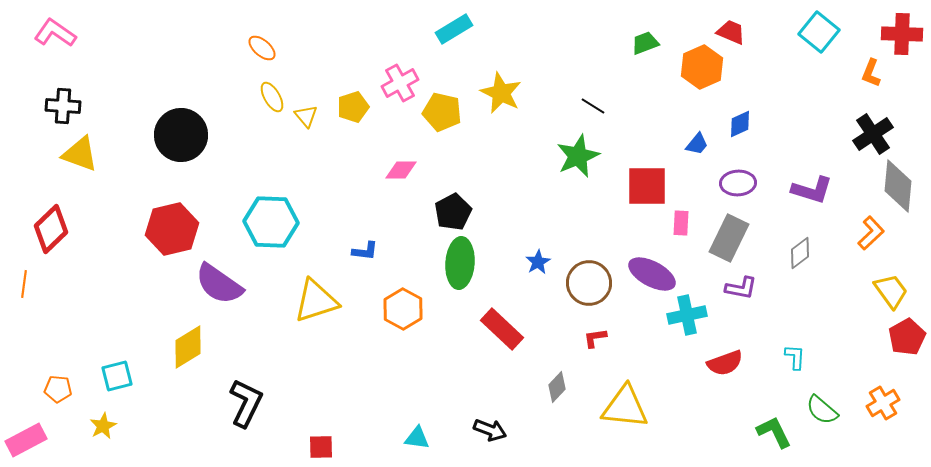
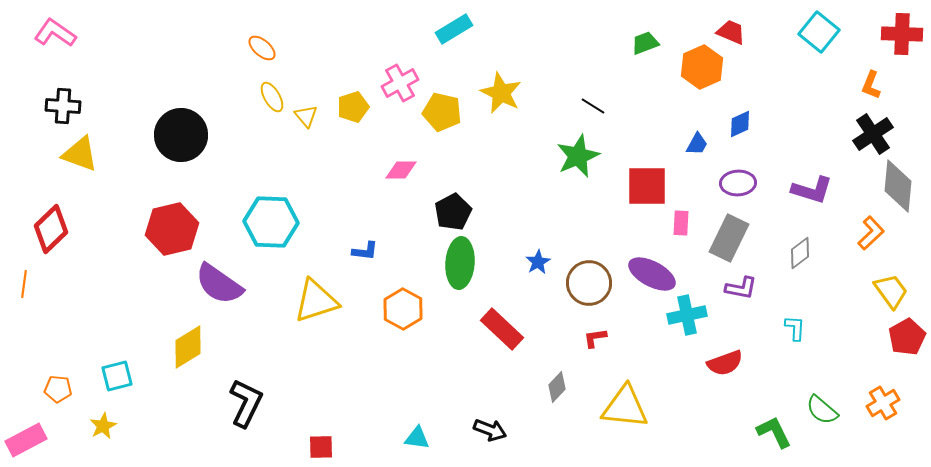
orange L-shape at (871, 73): moved 12 px down
blue trapezoid at (697, 144): rotated 10 degrees counterclockwise
cyan L-shape at (795, 357): moved 29 px up
